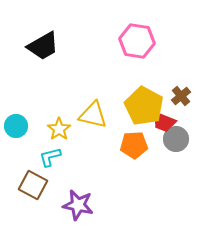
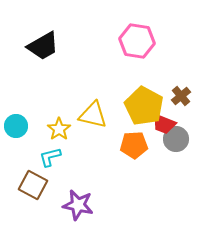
red trapezoid: moved 2 px down
